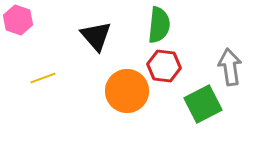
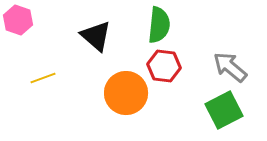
black triangle: rotated 8 degrees counterclockwise
gray arrow: rotated 42 degrees counterclockwise
orange circle: moved 1 px left, 2 px down
green square: moved 21 px right, 6 px down
